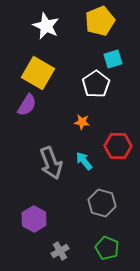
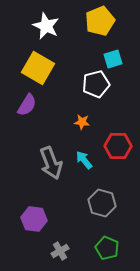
yellow square: moved 5 px up
white pentagon: rotated 20 degrees clockwise
cyan arrow: moved 1 px up
purple hexagon: rotated 20 degrees counterclockwise
